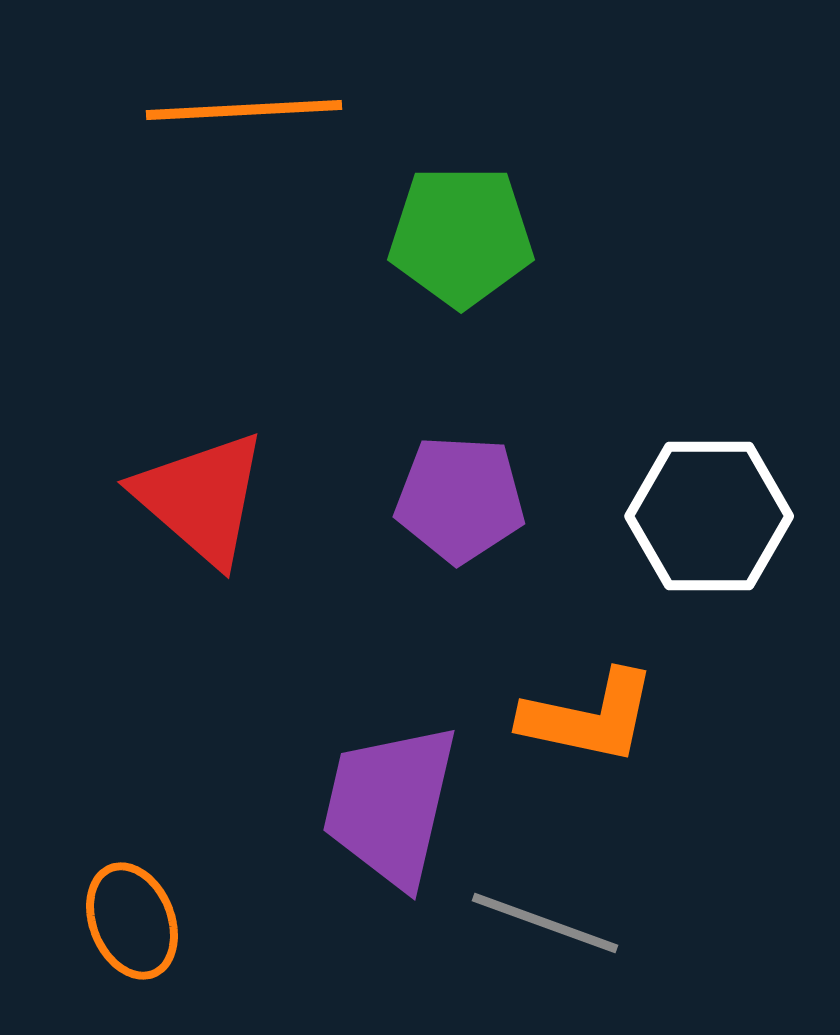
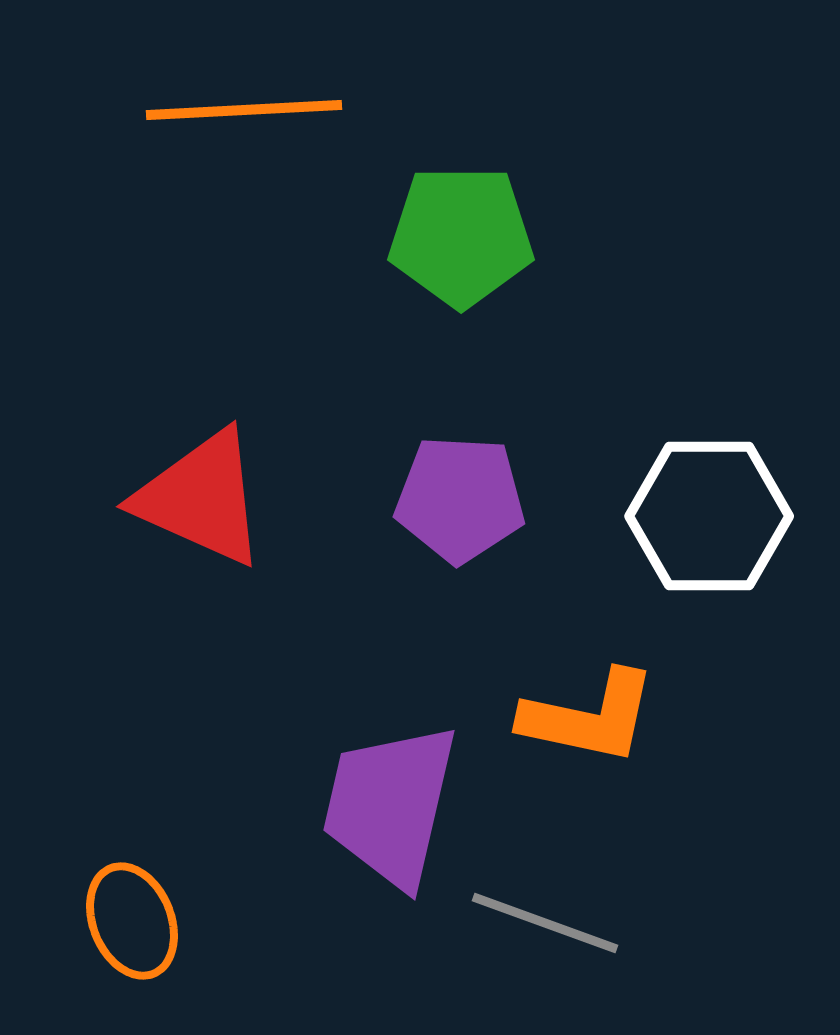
red triangle: rotated 17 degrees counterclockwise
